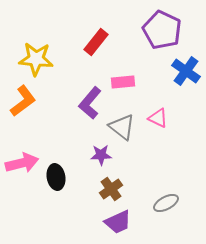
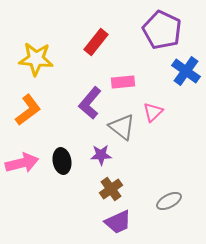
orange L-shape: moved 5 px right, 9 px down
pink triangle: moved 5 px left, 6 px up; rotated 50 degrees clockwise
black ellipse: moved 6 px right, 16 px up
gray ellipse: moved 3 px right, 2 px up
